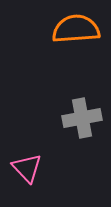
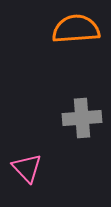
gray cross: rotated 6 degrees clockwise
